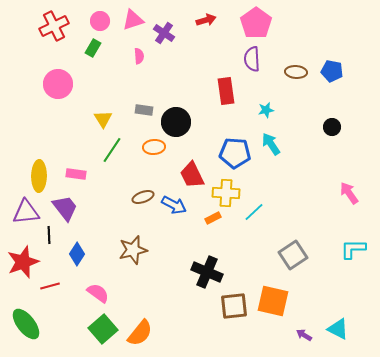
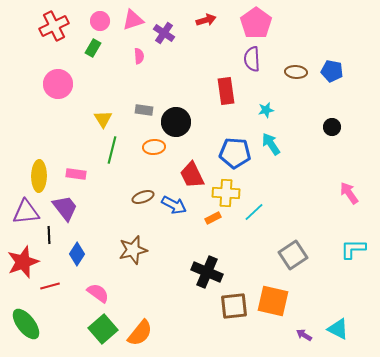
green line at (112, 150): rotated 20 degrees counterclockwise
